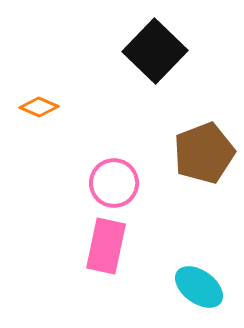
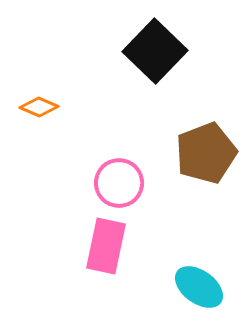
brown pentagon: moved 2 px right
pink circle: moved 5 px right
